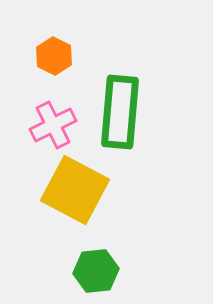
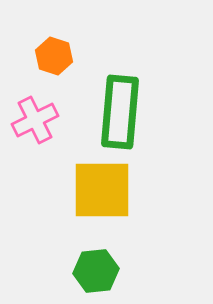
orange hexagon: rotated 9 degrees counterclockwise
pink cross: moved 18 px left, 5 px up
yellow square: moved 27 px right; rotated 28 degrees counterclockwise
